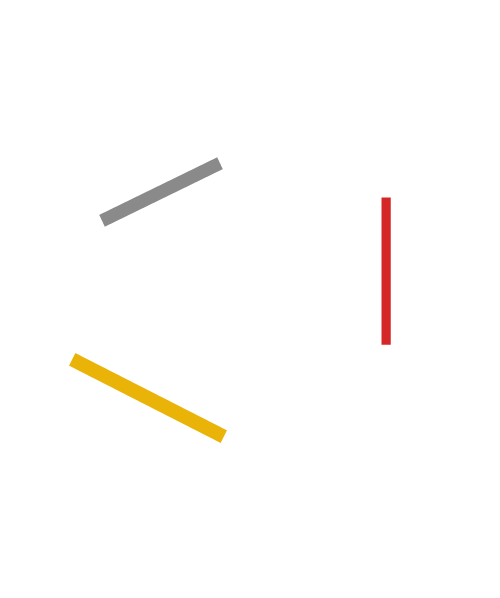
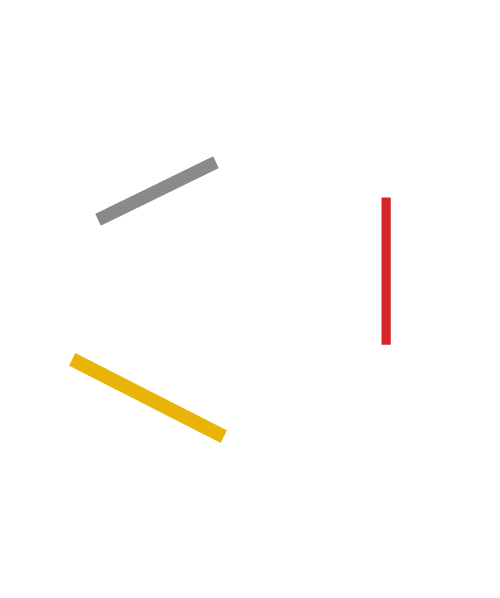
gray line: moved 4 px left, 1 px up
